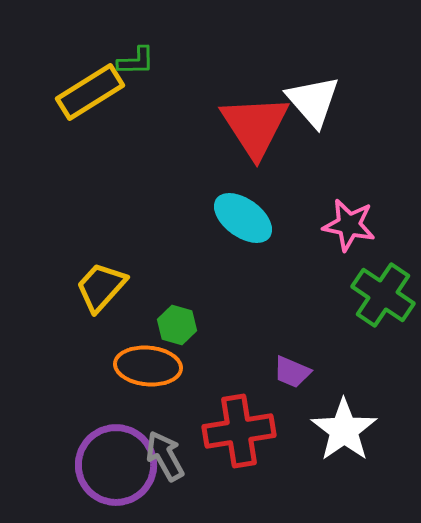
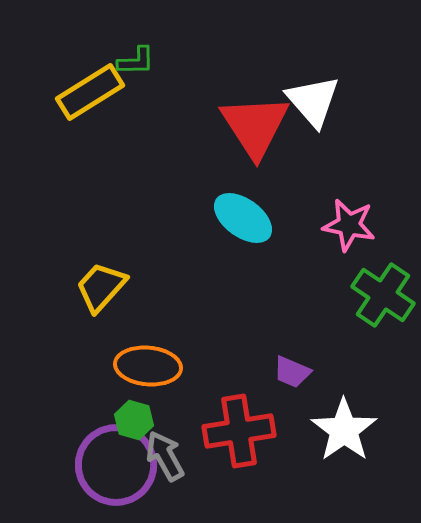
green hexagon: moved 43 px left, 95 px down
